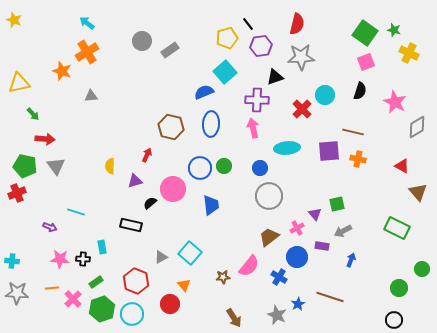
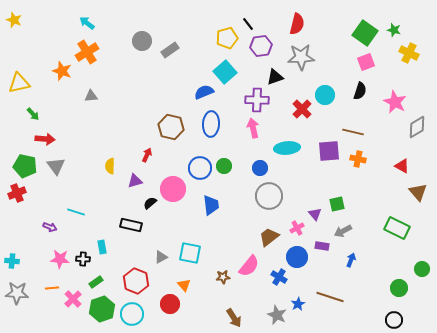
cyan square at (190, 253): rotated 30 degrees counterclockwise
